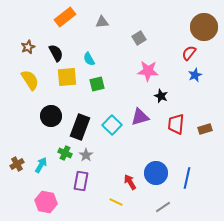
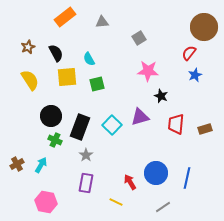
green cross: moved 10 px left, 13 px up
purple rectangle: moved 5 px right, 2 px down
